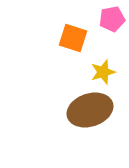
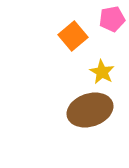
orange square: moved 2 px up; rotated 32 degrees clockwise
yellow star: moved 1 px left; rotated 25 degrees counterclockwise
